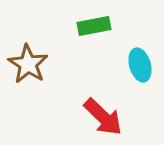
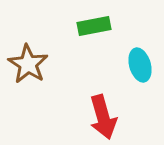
red arrow: rotated 30 degrees clockwise
